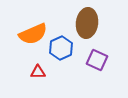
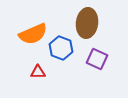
blue hexagon: rotated 15 degrees counterclockwise
purple square: moved 1 px up
